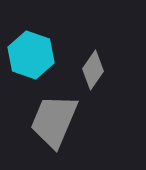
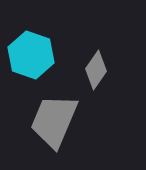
gray diamond: moved 3 px right
